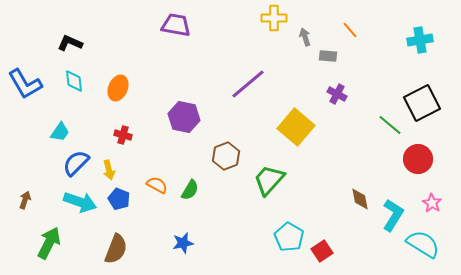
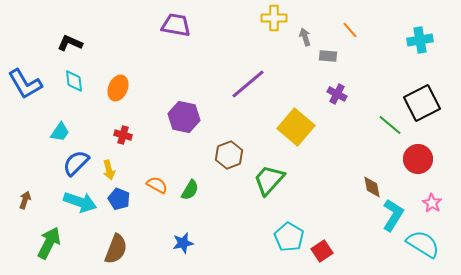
brown hexagon: moved 3 px right, 1 px up
brown diamond: moved 12 px right, 12 px up
